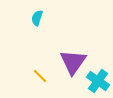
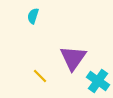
cyan semicircle: moved 4 px left, 2 px up
purple triangle: moved 4 px up
